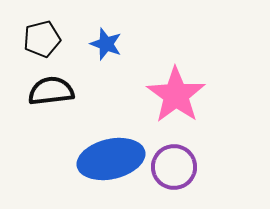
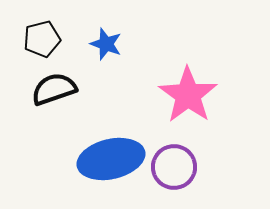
black semicircle: moved 3 px right, 2 px up; rotated 12 degrees counterclockwise
pink star: moved 12 px right
